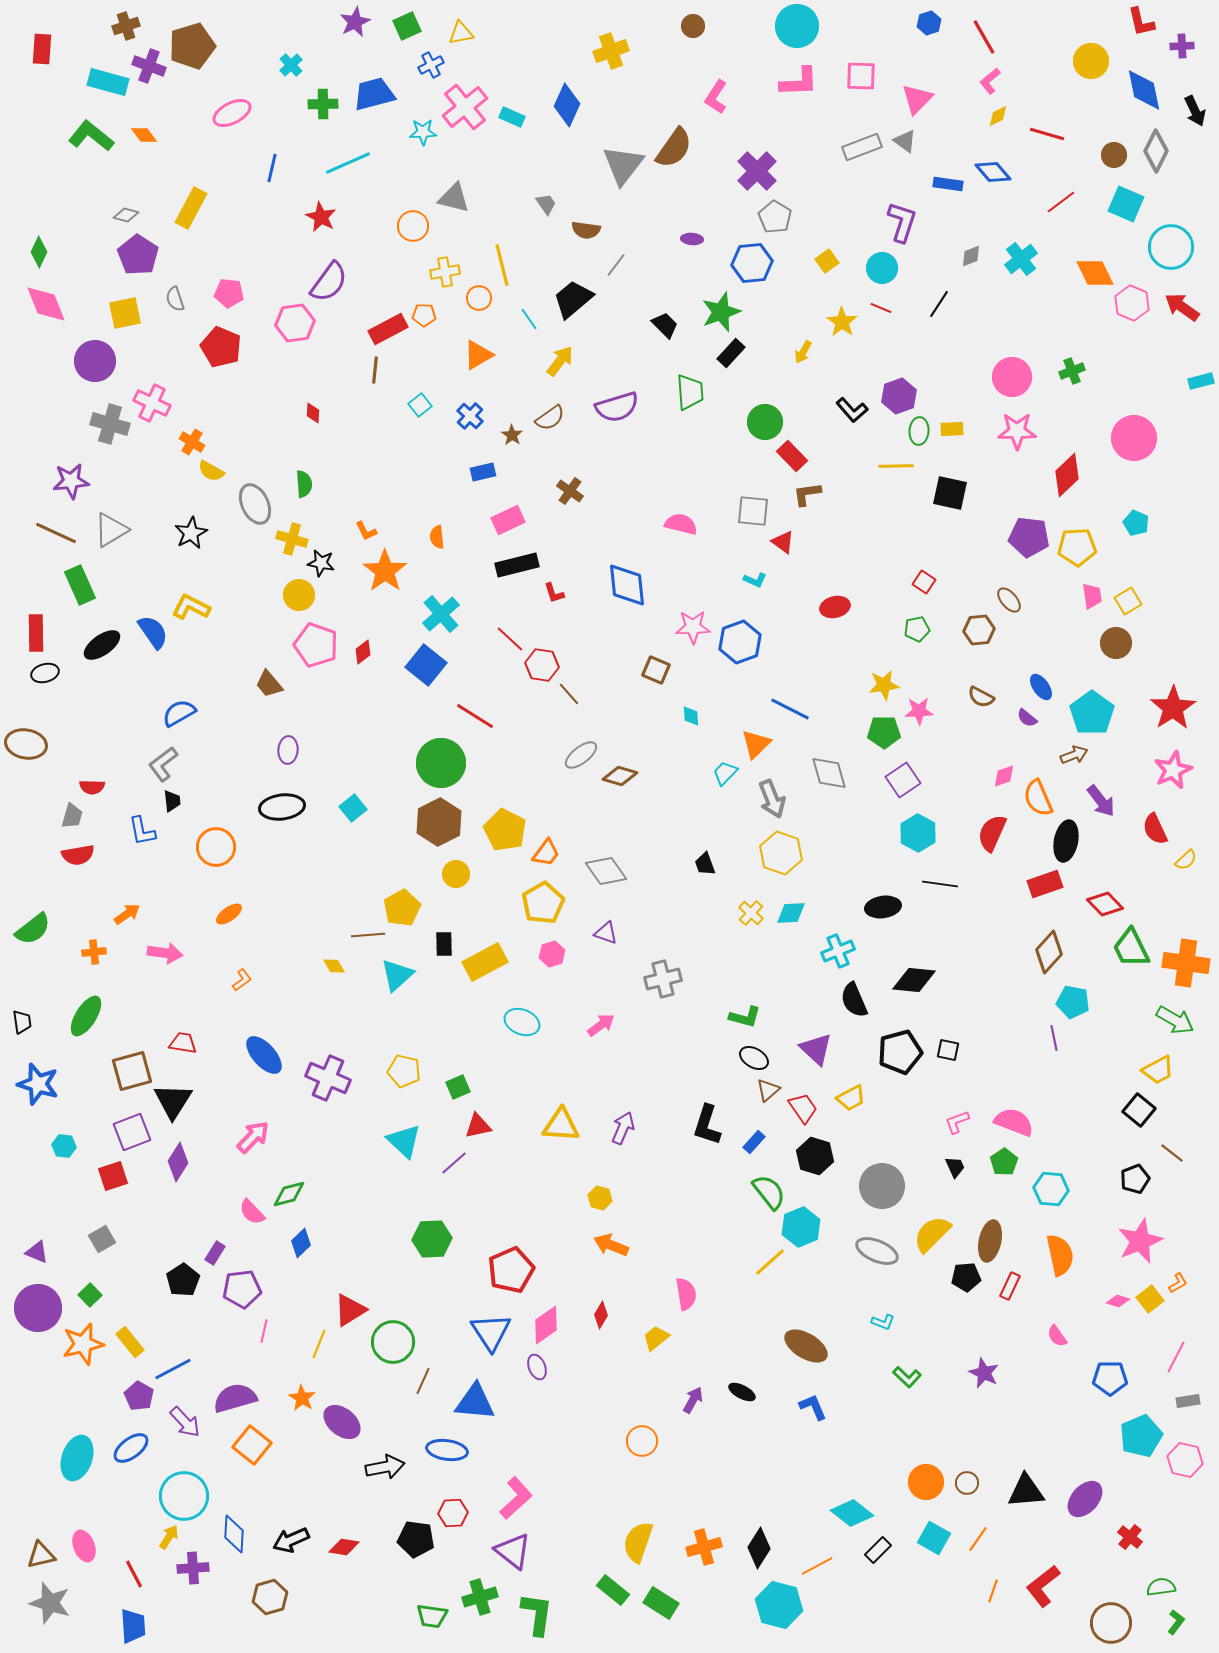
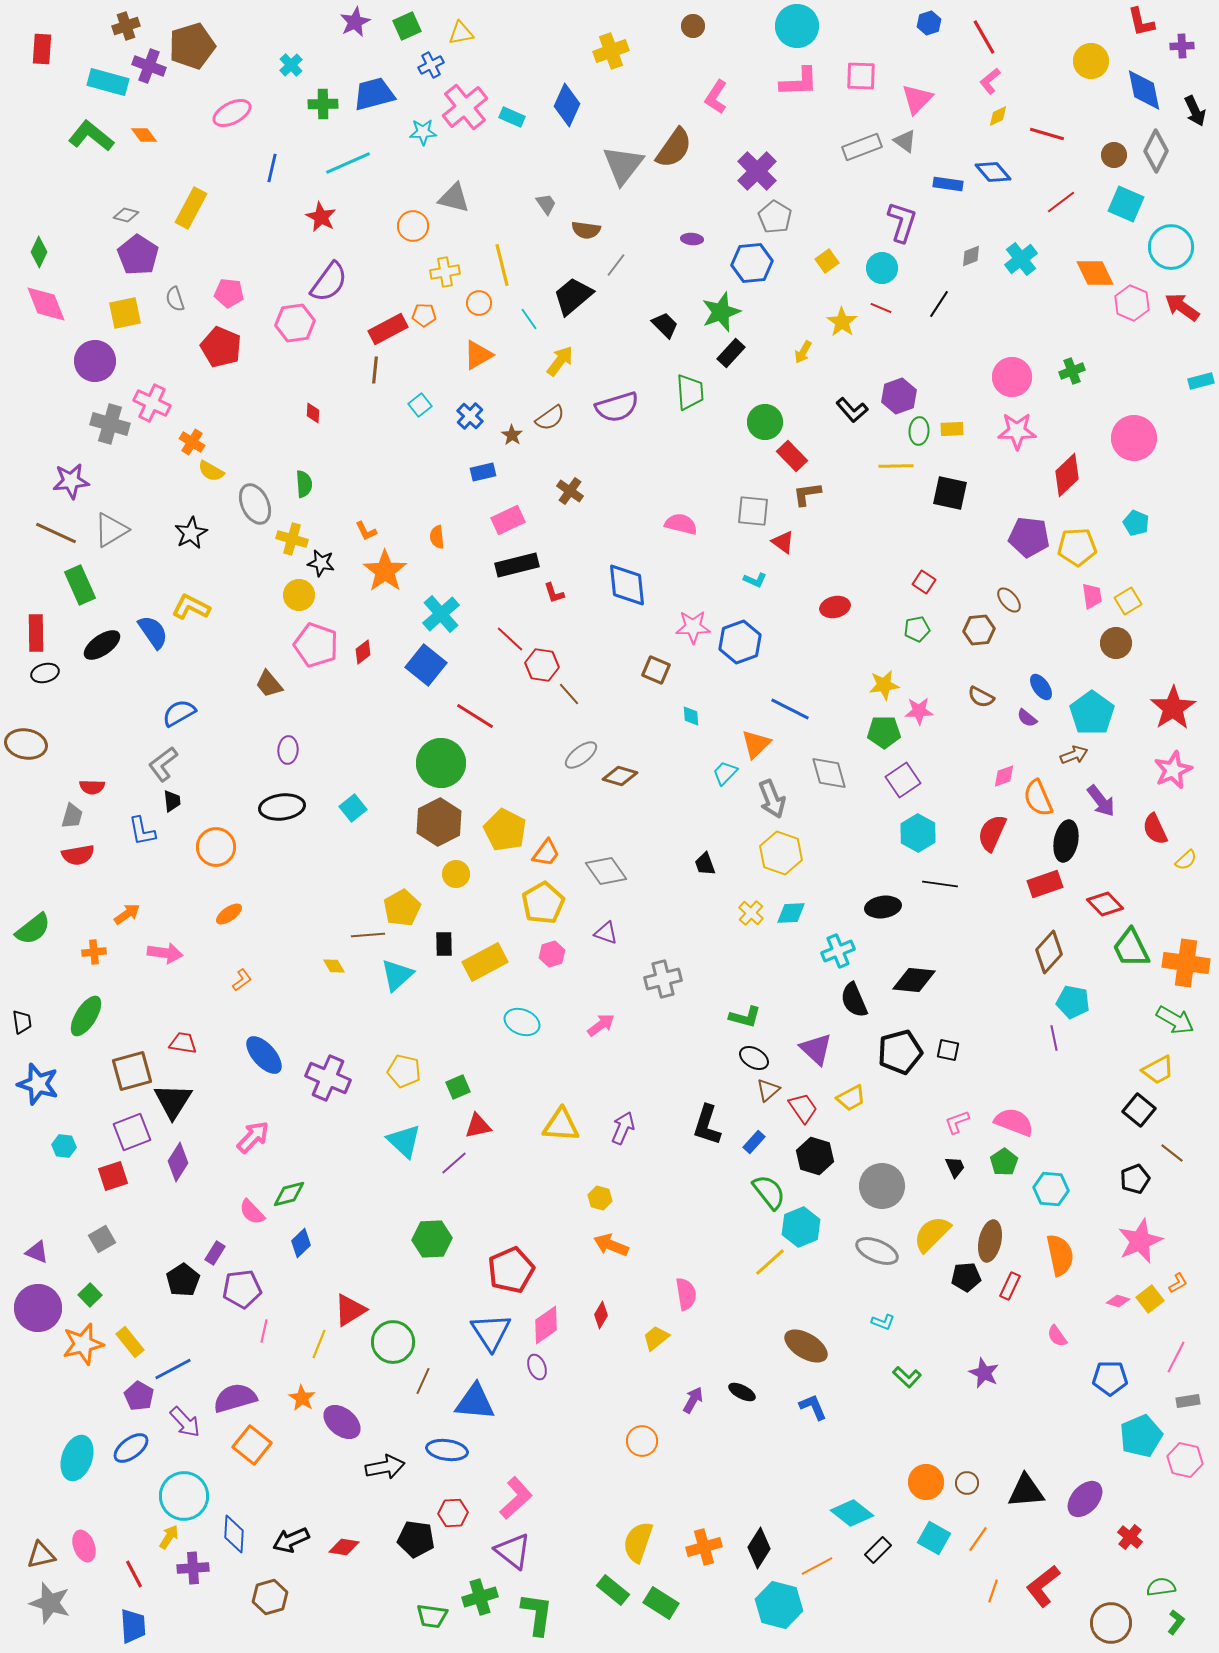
orange circle at (479, 298): moved 5 px down
black trapezoid at (573, 299): moved 3 px up
